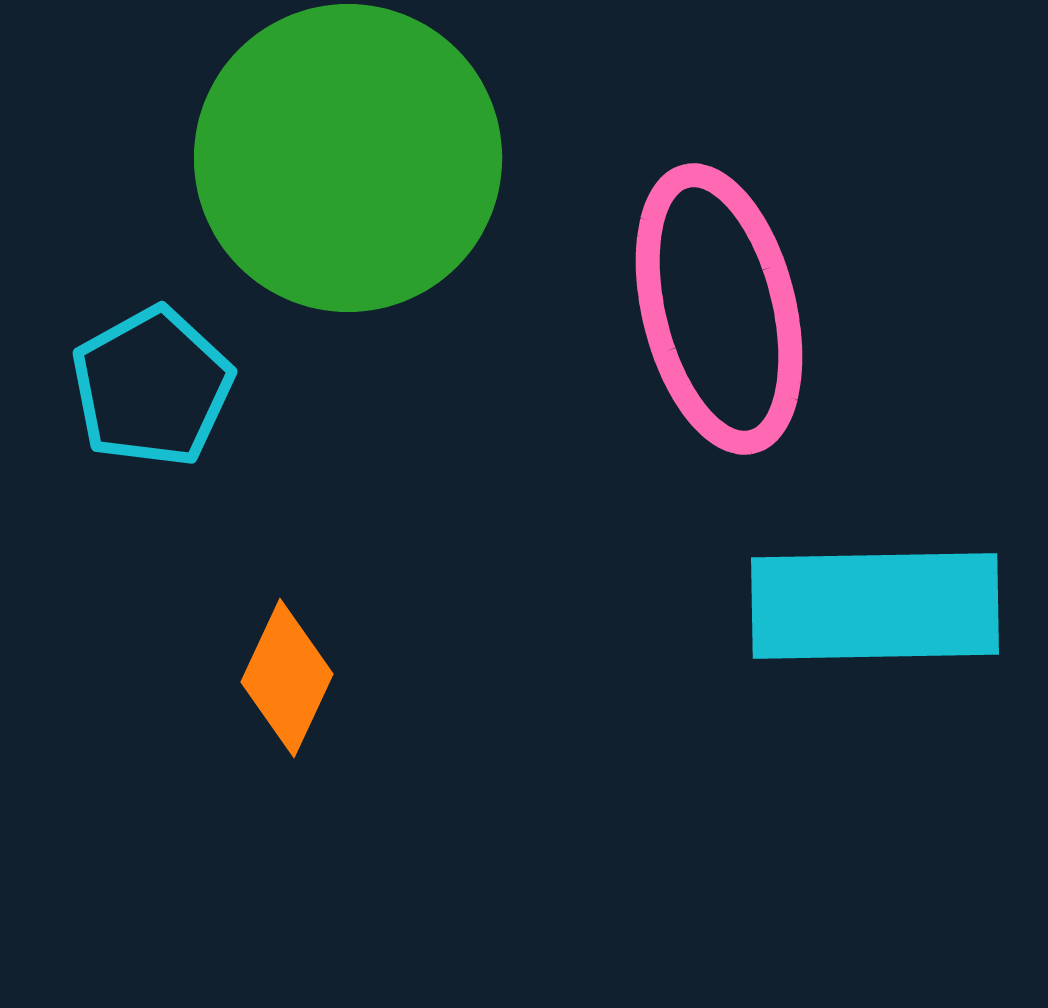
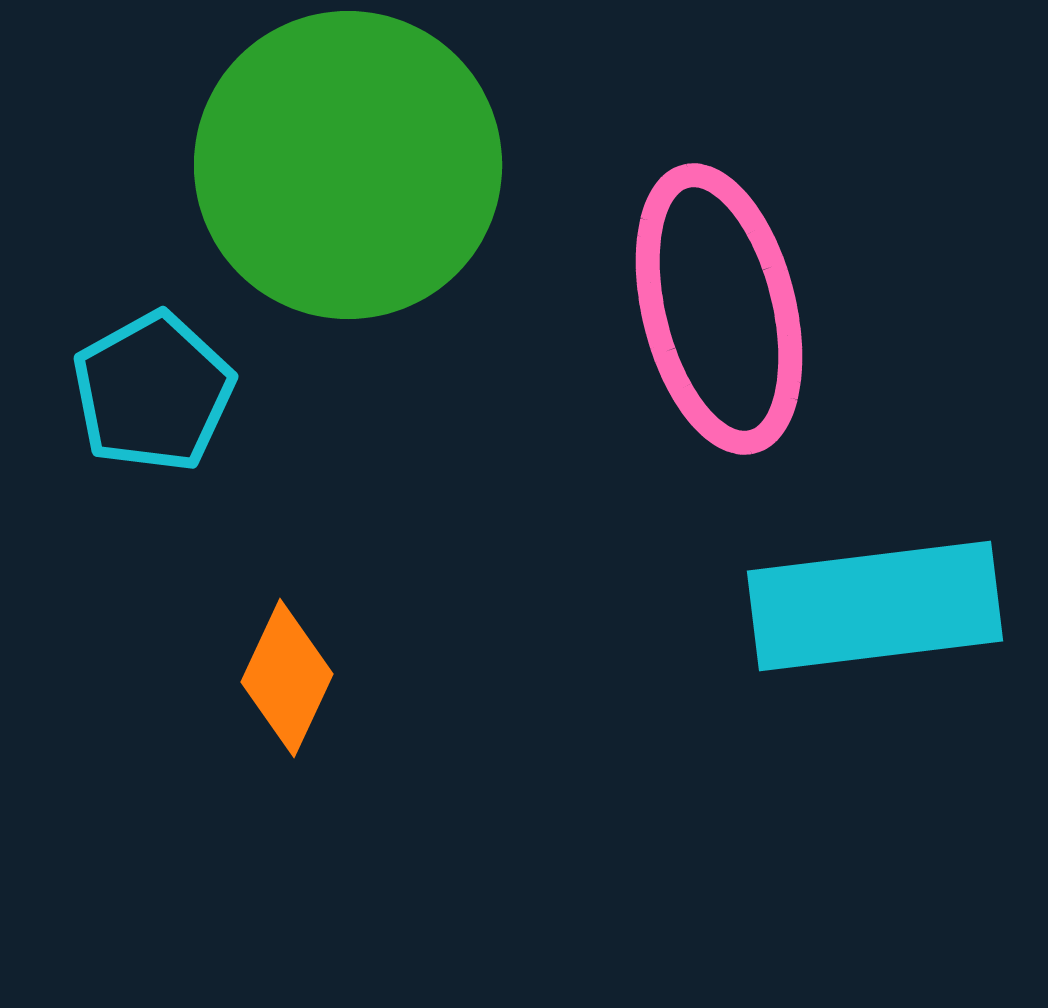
green circle: moved 7 px down
cyan pentagon: moved 1 px right, 5 px down
cyan rectangle: rotated 6 degrees counterclockwise
